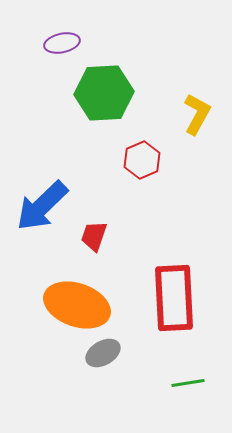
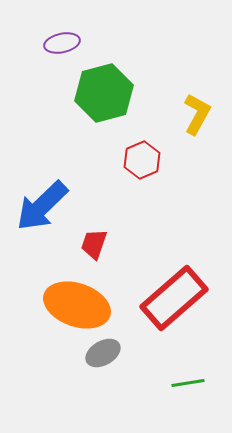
green hexagon: rotated 12 degrees counterclockwise
red trapezoid: moved 8 px down
red rectangle: rotated 52 degrees clockwise
